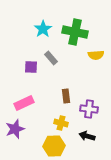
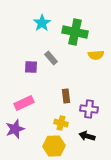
cyan star: moved 1 px left, 6 px up
